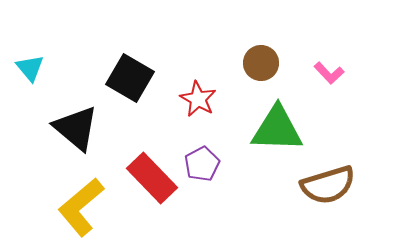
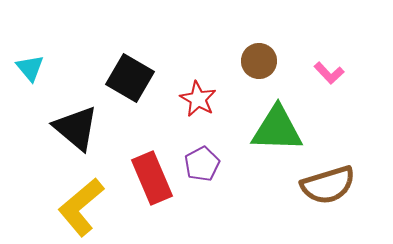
brown circle: moved 2 px left, 2 px up
red rectangle: rotated 21 degrees clockwise
